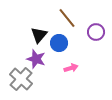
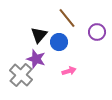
purple circle: moved 1 px right
blue circle: moved 1 px up
pink arrow: moved 2 px left, 3 px down
gray cross: moved 4 px up
